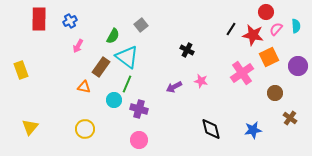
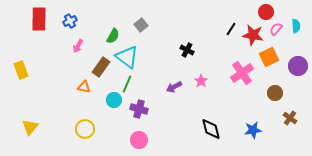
pink star: rotated 24 degrees clockwise
